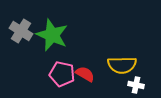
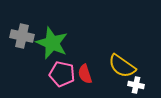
gray cross: moved 1 px right, 5 px down; rotated 20 degrees counterclockwise
green star: moved 8 px down
yellow semicircle: moved 1 px down; rotated 36 degrees clockwise
red semicircle: rotated 138 degrees counterclockwise
